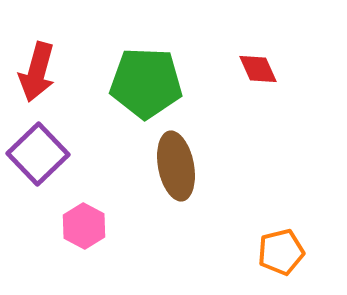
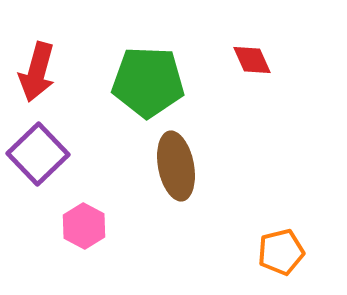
red diamond: moved 6 px left, 9 px up
green pentagon: moved 2 px right, 1 px up
